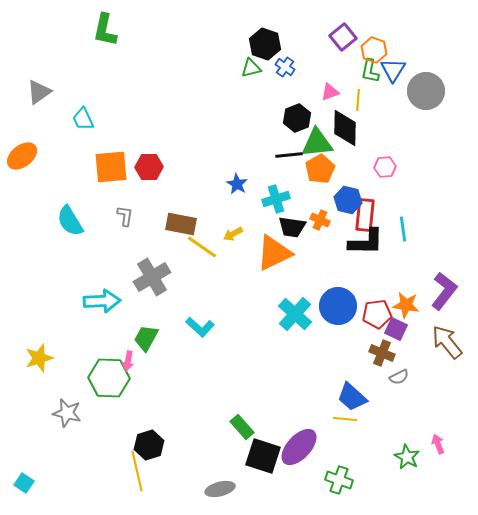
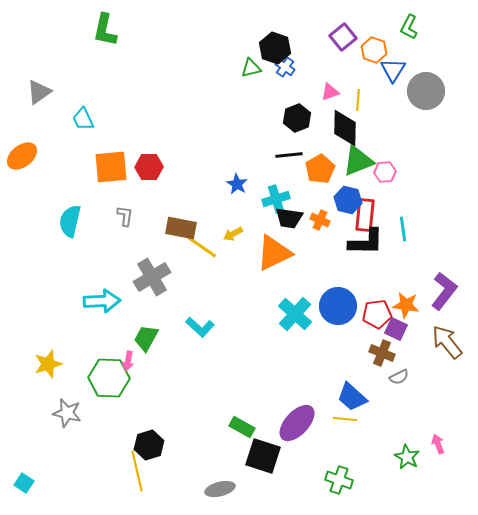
black hexagon at (265, 44): moved 10 px right, 4 px down
green L-shape at (370, 71): moved 39 px right, 44 px up; rotated 15 degrees clockwise
green triangle at (317, 143): moved 41 px right, 18 px down; rotated 16 degrees counterclockwise
pink hexagon at (385, 167): moved 5 px down
cyan semicircle at (70, 221): rotated 44 degrees clockwise
brown rectangle at (181, 224): moved 4 px down
black trapezoid at (292, 227): moved 3 px left, 9 px up
yellow star at (39, 358): moved 9 px right, 6 px down
green rectangle at (242, 427): rotated 20 degrees counterclockwise
purple ellipse at (299, 447): moved 2 px left, 24 px up
